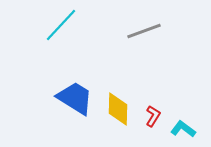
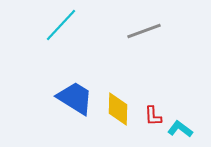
red L-shape: rotated 145 degrees clockwise
cyan L-shape: moved 3 px left
